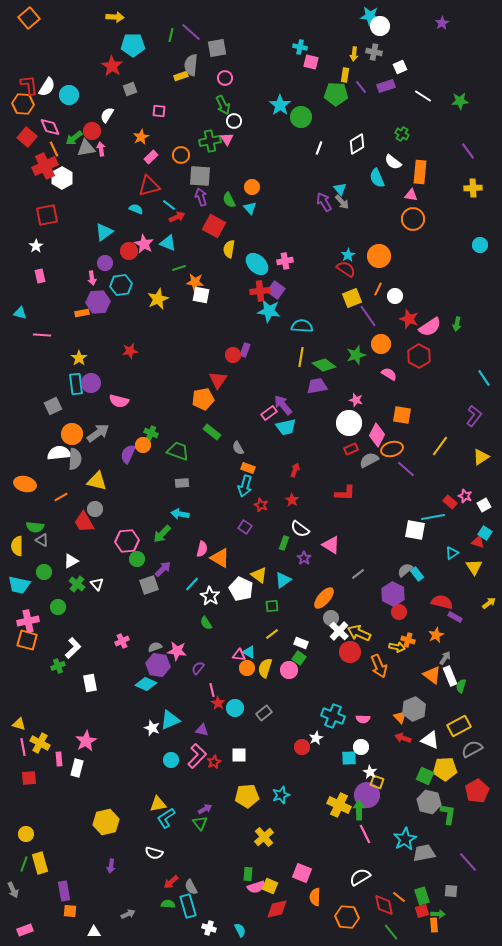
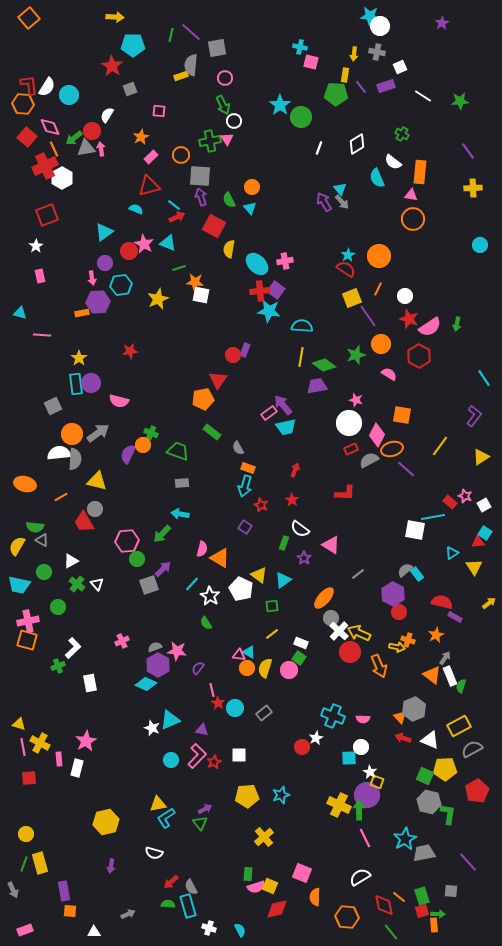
gray cross at (374, 52): moved 3 px right
cyan line at (169, 205): moved 5 px right
red square at (47, 215): rotated 10 degrees counterclockwise
white circle at (395, 296): moved 10 px right
red triangle at (478, 542): rotated 24 degrees counterclockwise
yellow semicircle at (17, 546): rotated 30 degrees clockwise
purple hexagon at (158, 665): rotated 20 degrees clockwise
pink line at (365, 834): moved 4 px down
